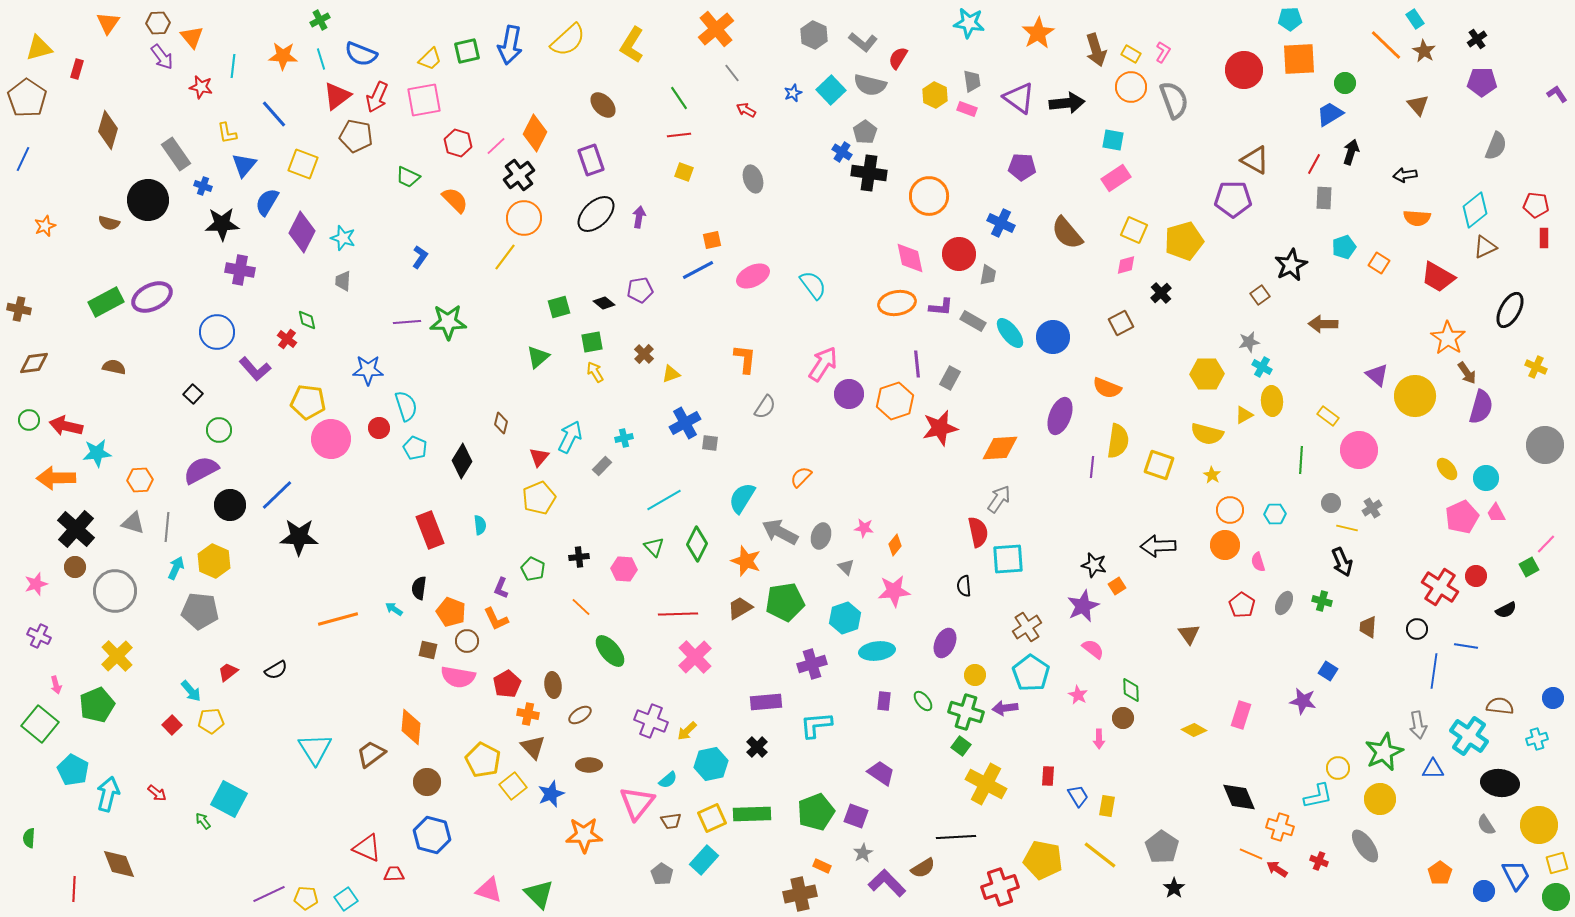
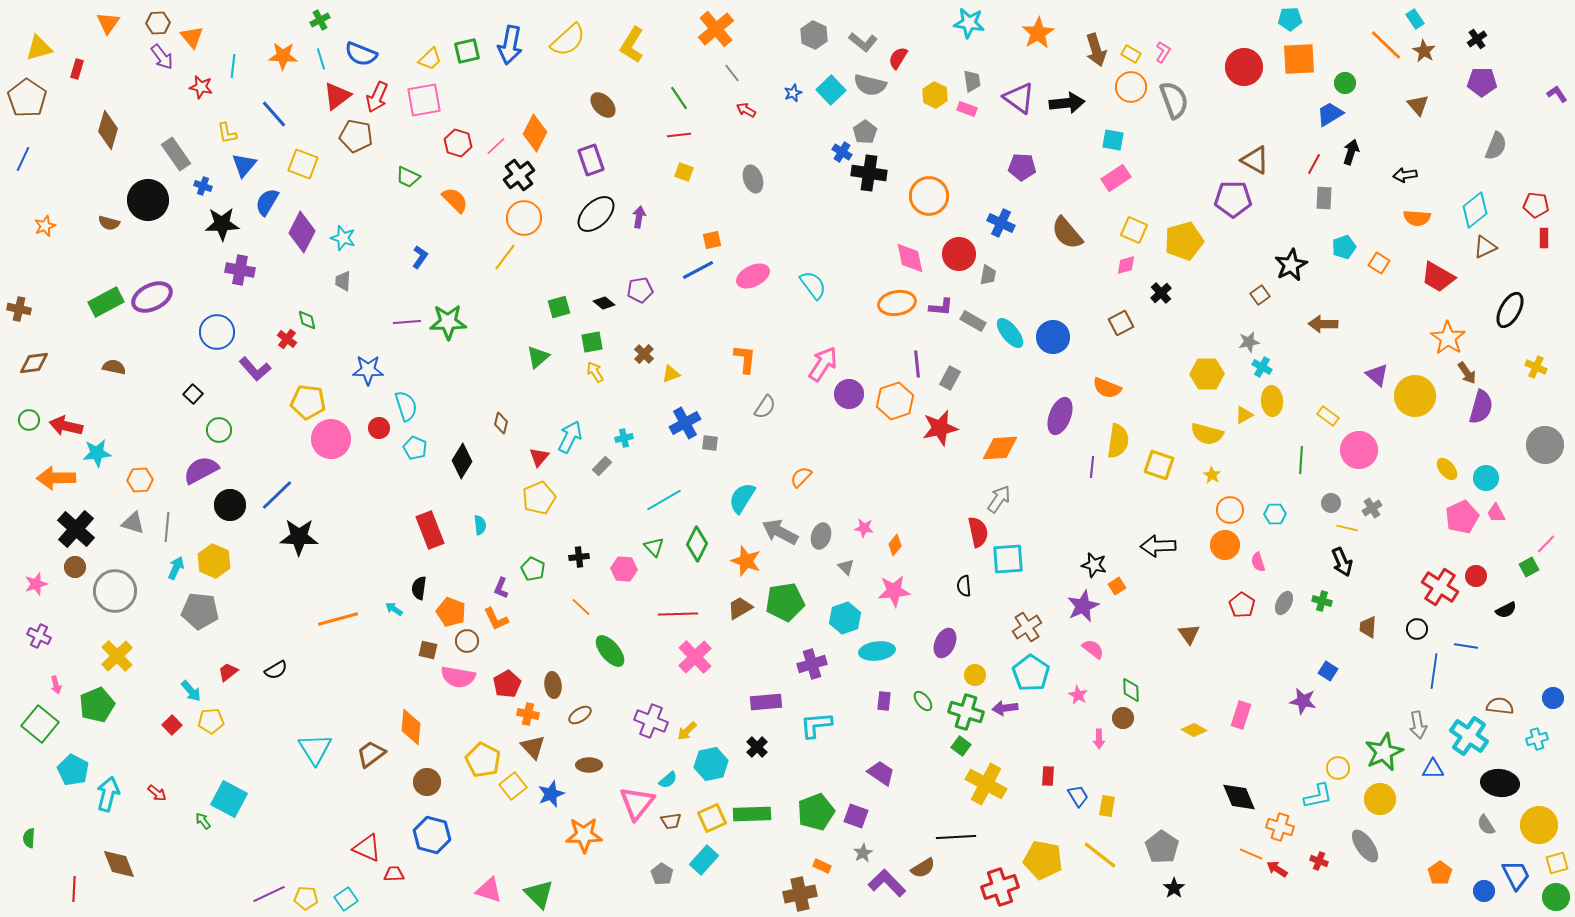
red circle at (1244, 70): moved 3 px up
